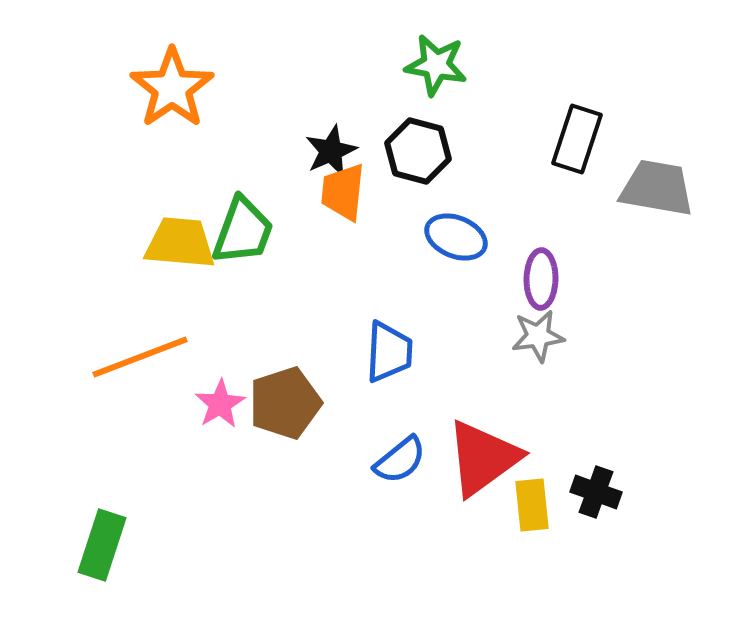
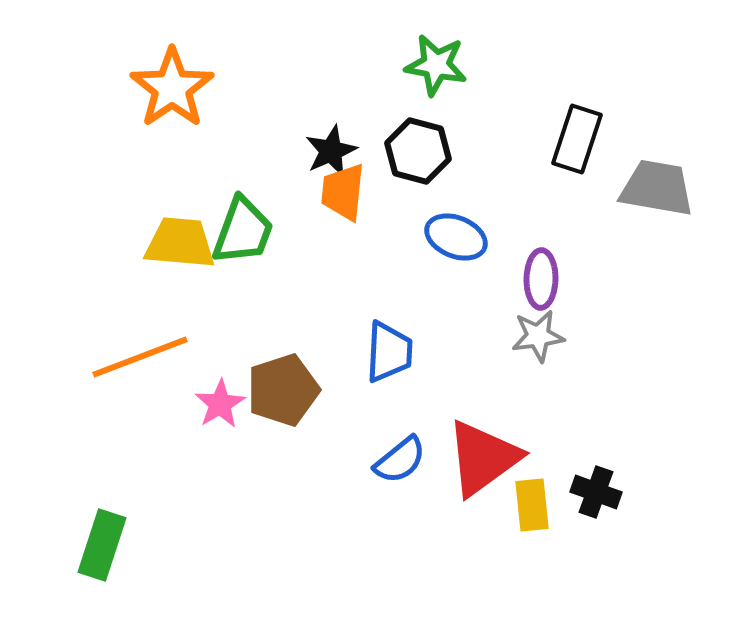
brown pentagon: moved 2 px left, 13 px up
